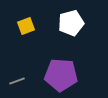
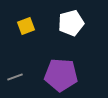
gray line: moved 2 px left, 4 px up
